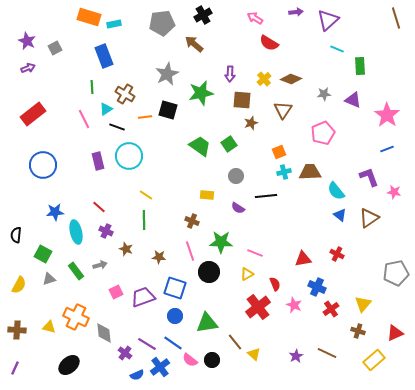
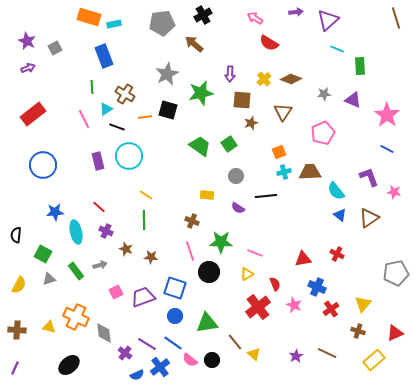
brown triangle at (283, 110): moved 2 px down
blue line at (387, 149): rotated 48 degrees clockwise
brown star at (159, 257): moved 8 px left
